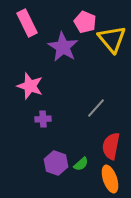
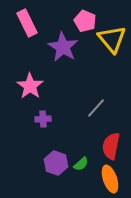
pink pentagon: moved 1 px up
pink star: rotated 16 degrees clockwise
